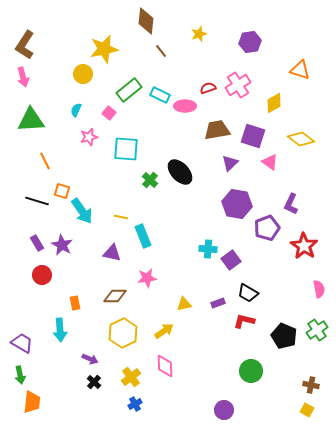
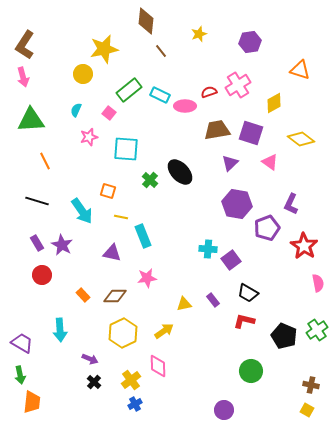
red semicircle at (208, 88): moved 1 px right, 4 px down
purple square at (253, 136): moved 2 px left, 3 px up
orange square at (62, 191): moved 46 px right
pink semicircle at (319, 289): moved 1 px left, 6 px up
orange rectangle at (75, 303): moved 8 px right, 8 px up; rotated 32 degrees counterclockwise
purple rectangle at (218, 303): moved 5 px left, 3 px up; rotated 72 degrees clockwise
pink diamond at (165, 366): moved 7 px left
yellow cross at (131, 377): moved 3 px down
